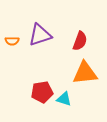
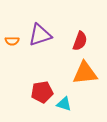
cyan triangle: moved 5 px down
